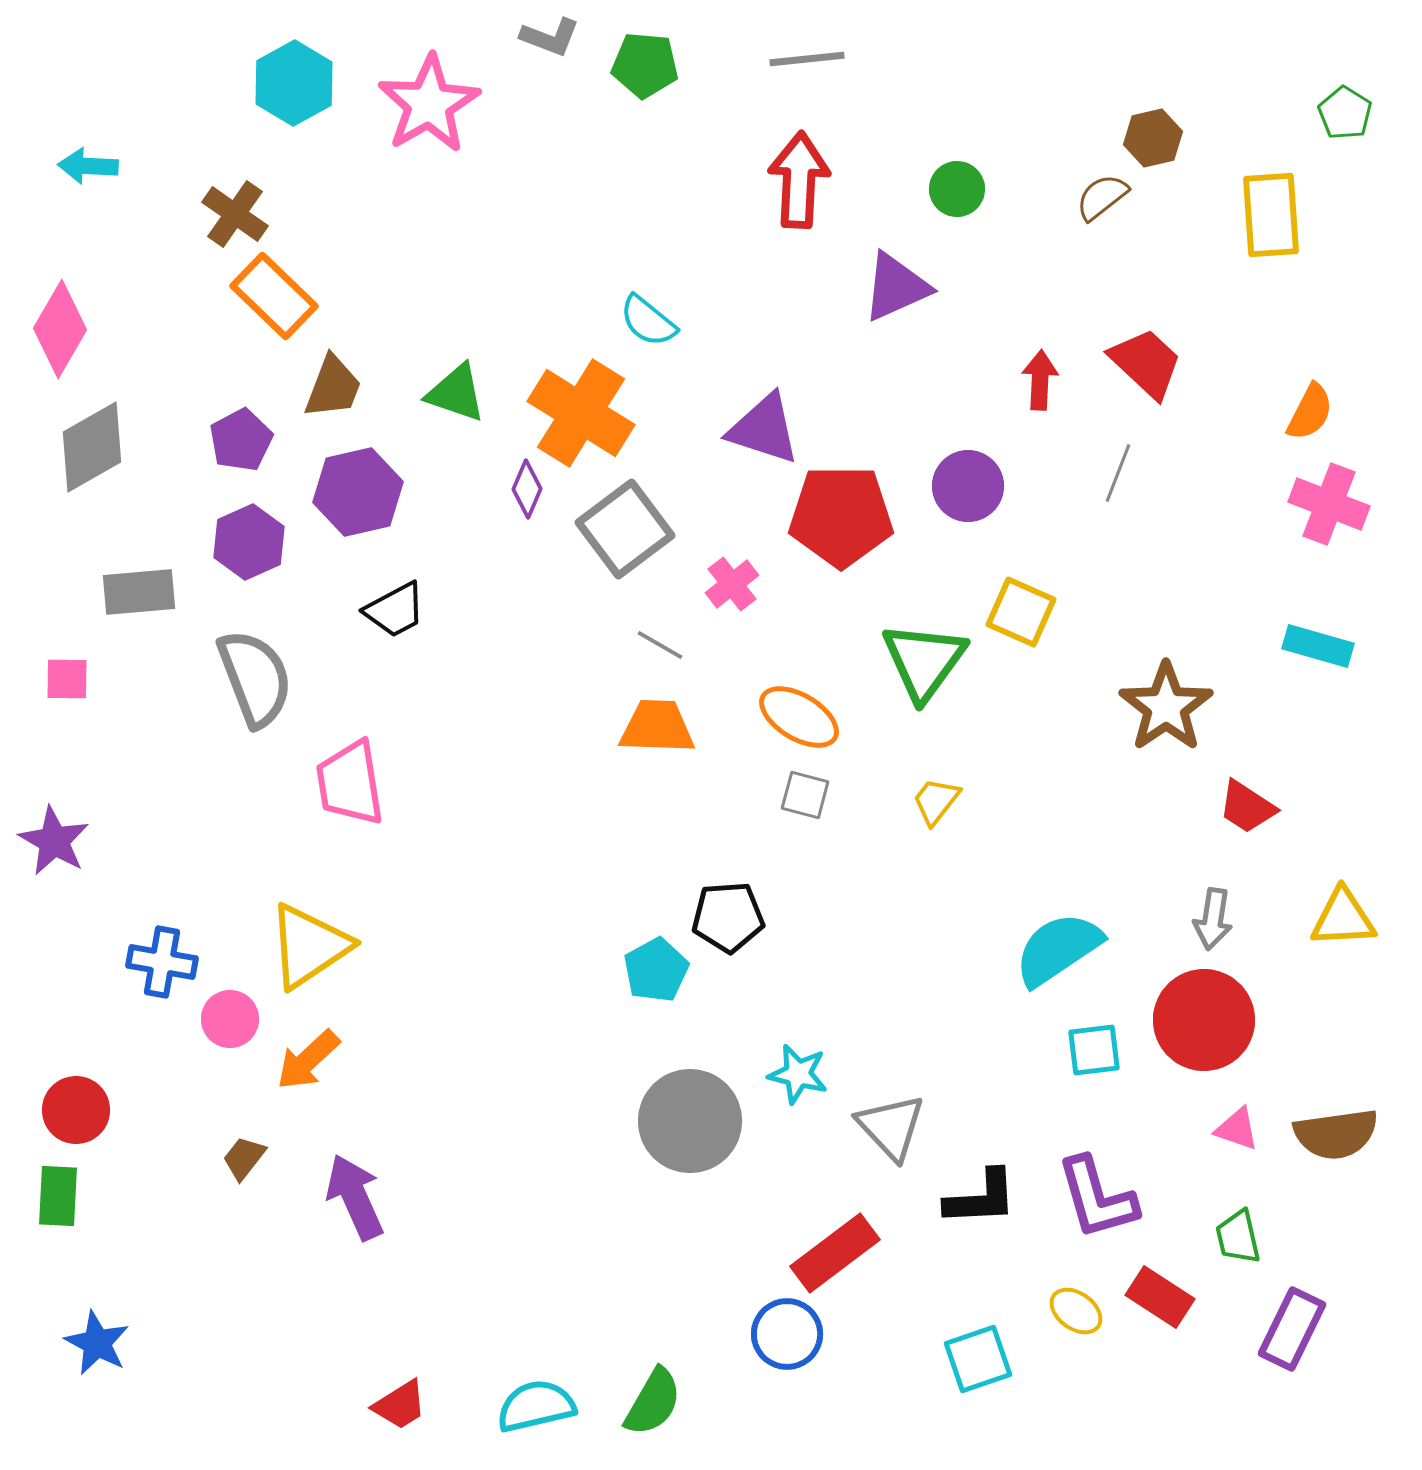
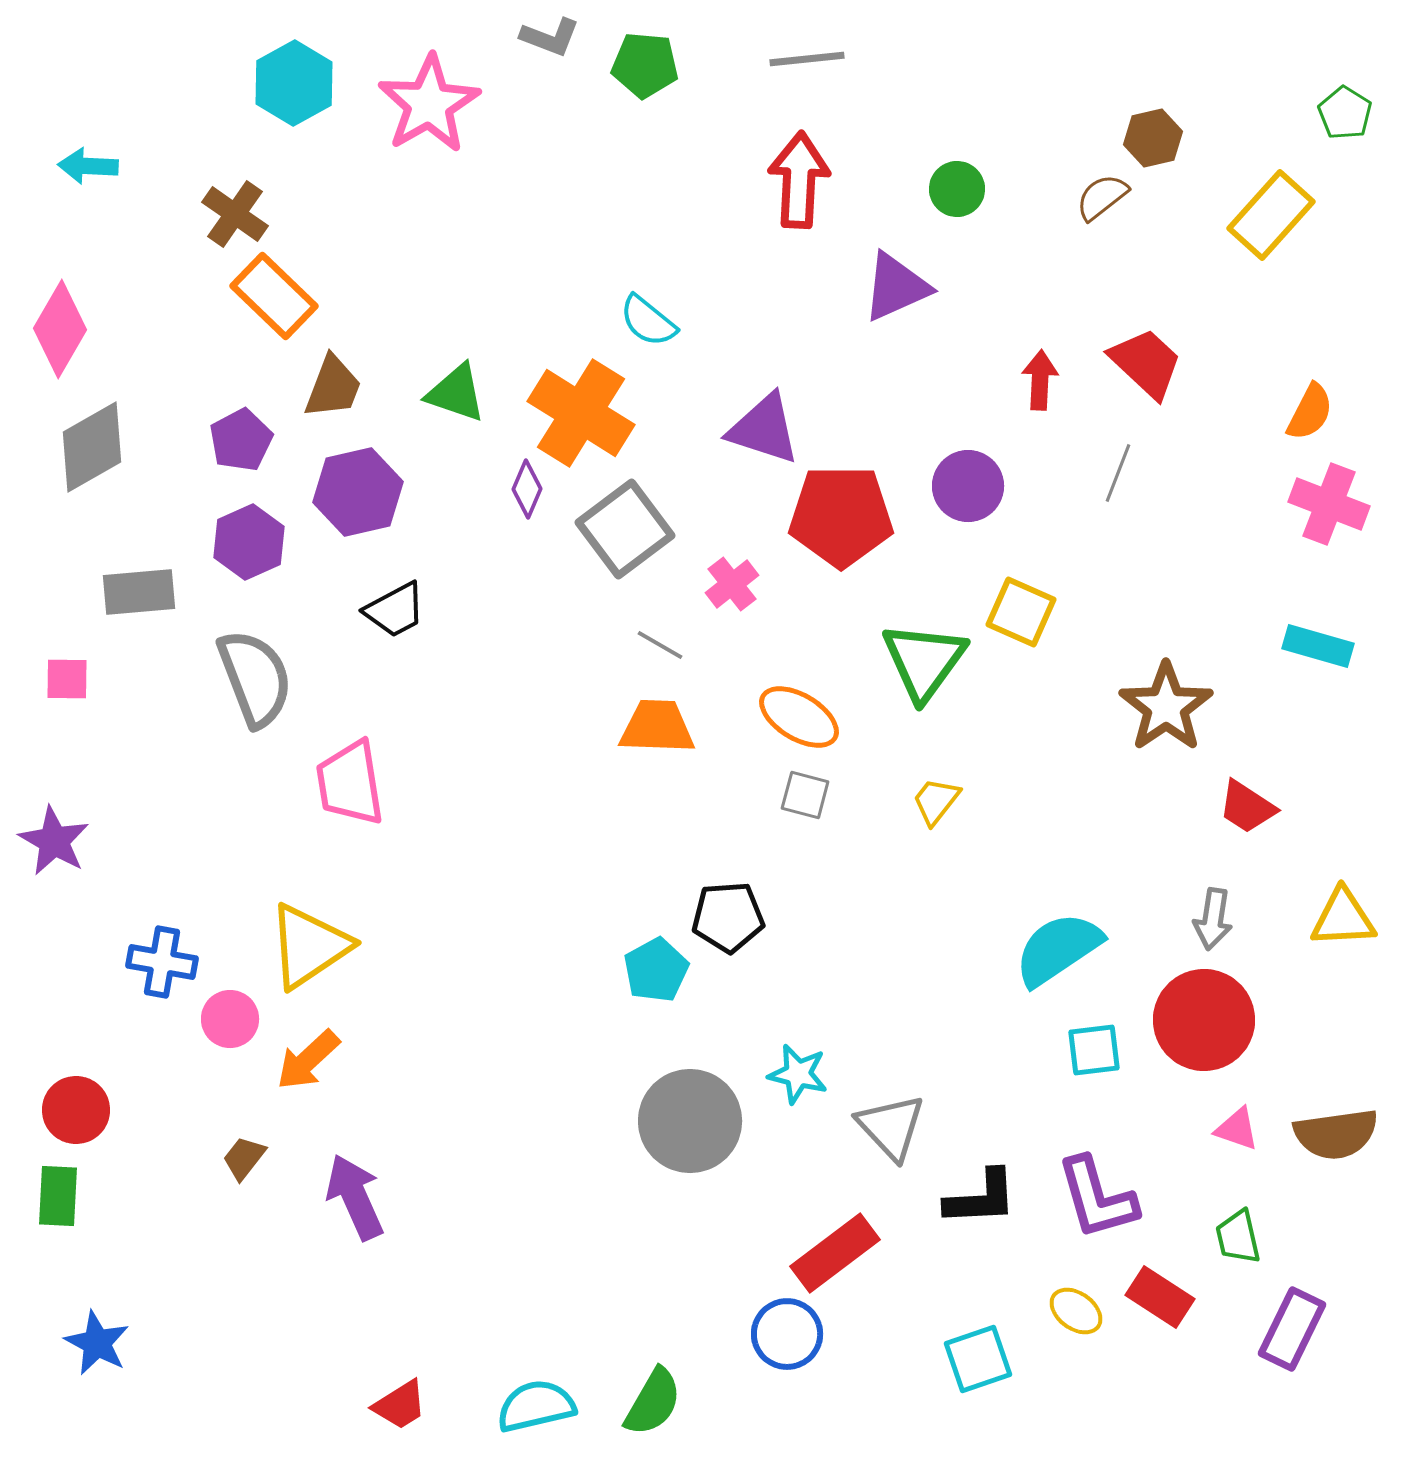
yellow rectangle at (1271, 215): rotated 46 degrees clockwise
